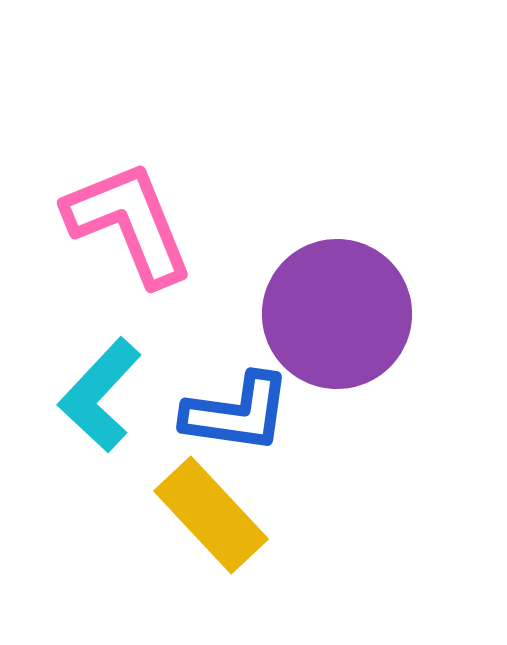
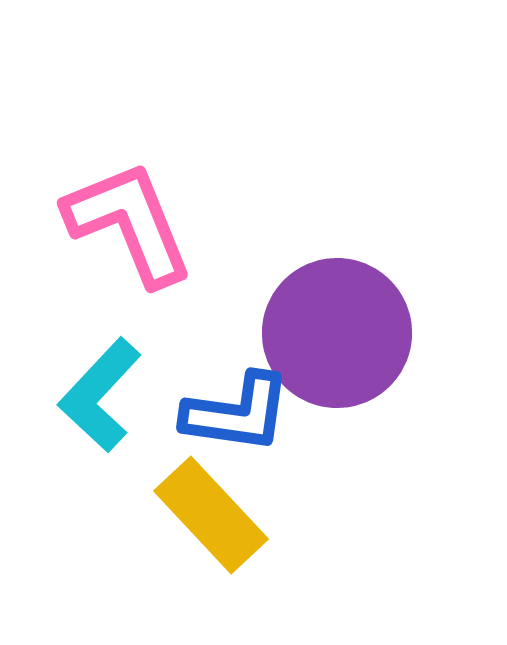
purple circle: moved 19 px down
